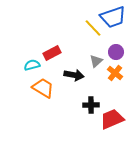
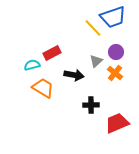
red trapezoid: moved 5 px right, 4 px down
